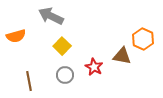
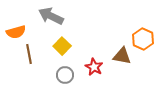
orange semicircle: moved 4 px up
brown line: moved 27 px up
